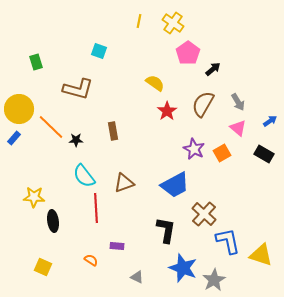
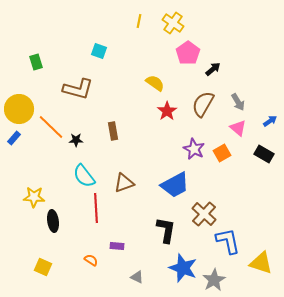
yellow triangle: moved 8 px down
